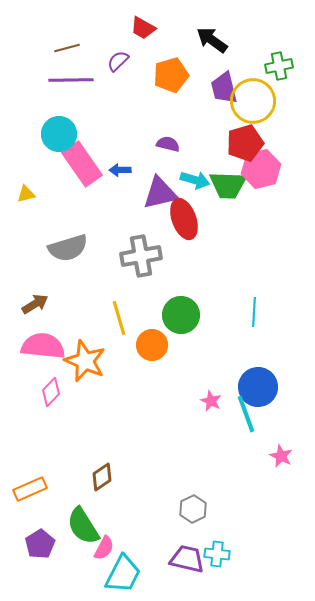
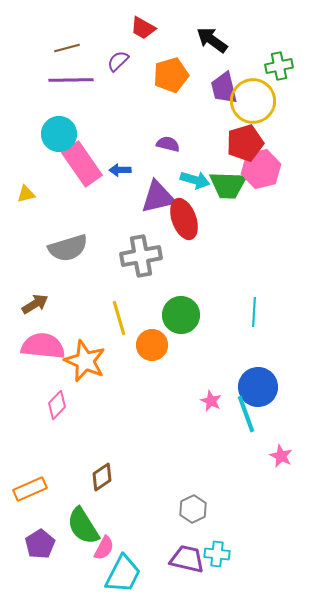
purple triangle at (160, 193): moved 2 px left, 4 px down
pink diamond at (51, 392): moved 6 px right, 13 px down
